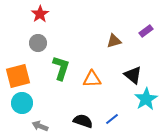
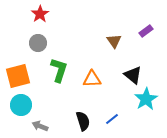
brown triangle: rotated 49 degrees counterclockwise
green L-shape: moved 2 px left, 2 px down
cyan circle: moved 1 px left, 2 px down
black semicircle: rotated 54 degrees clockwise
